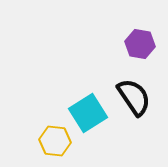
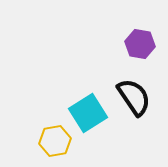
yellow hexagon: rotated 16 degrees counterclockwise
